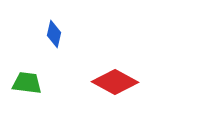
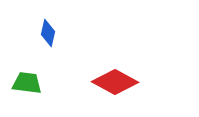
blue diamond: moved 6 px left, 1 px up
